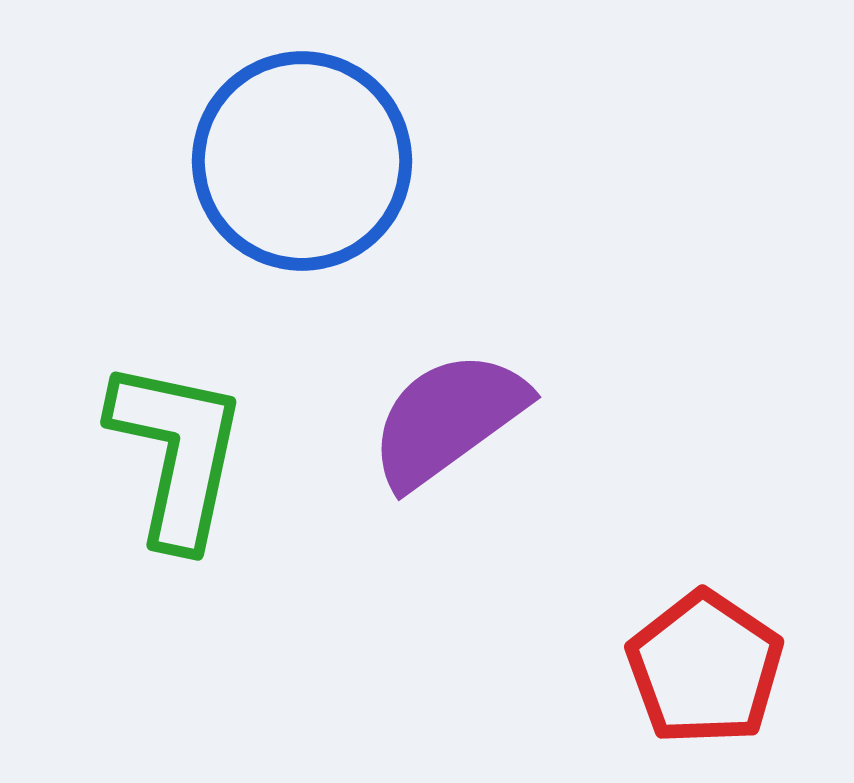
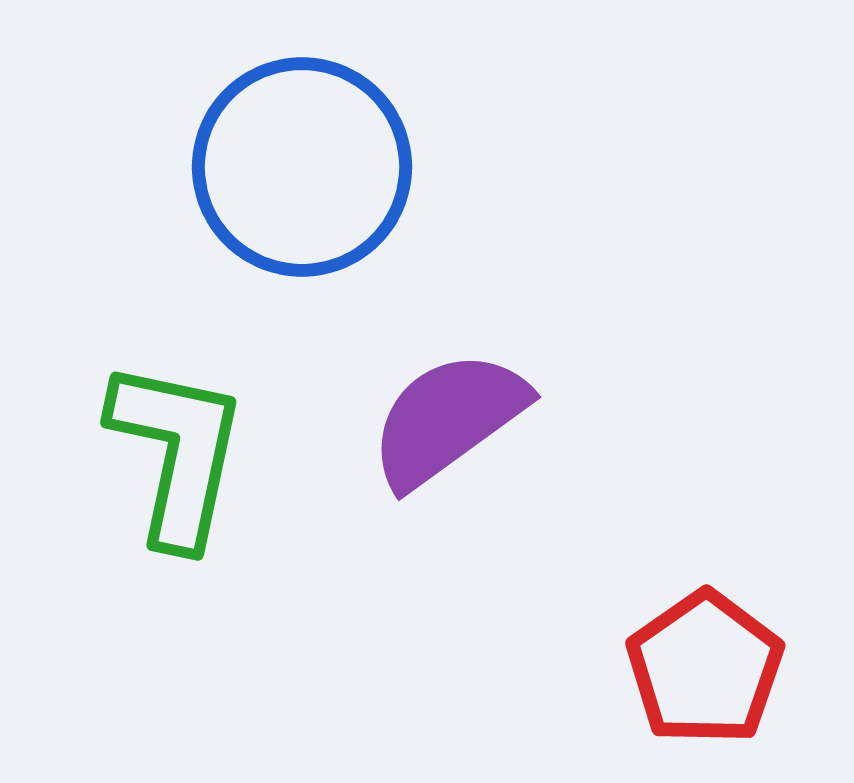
blue circle: moved 6 px down
red pentagon: rotated 3 degrees clockwise
